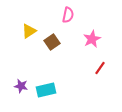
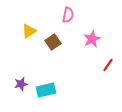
brown square: moved 1 px right
red line: moved 8 px right, 3 px up
purple star: moved 2 px up; rotated 24 degrees counterclockwise
